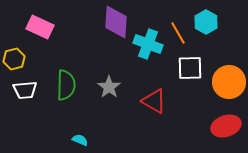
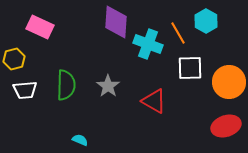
cyan hexagon: moved 1 px up
gray star: moved 1 px left, 1 px up
